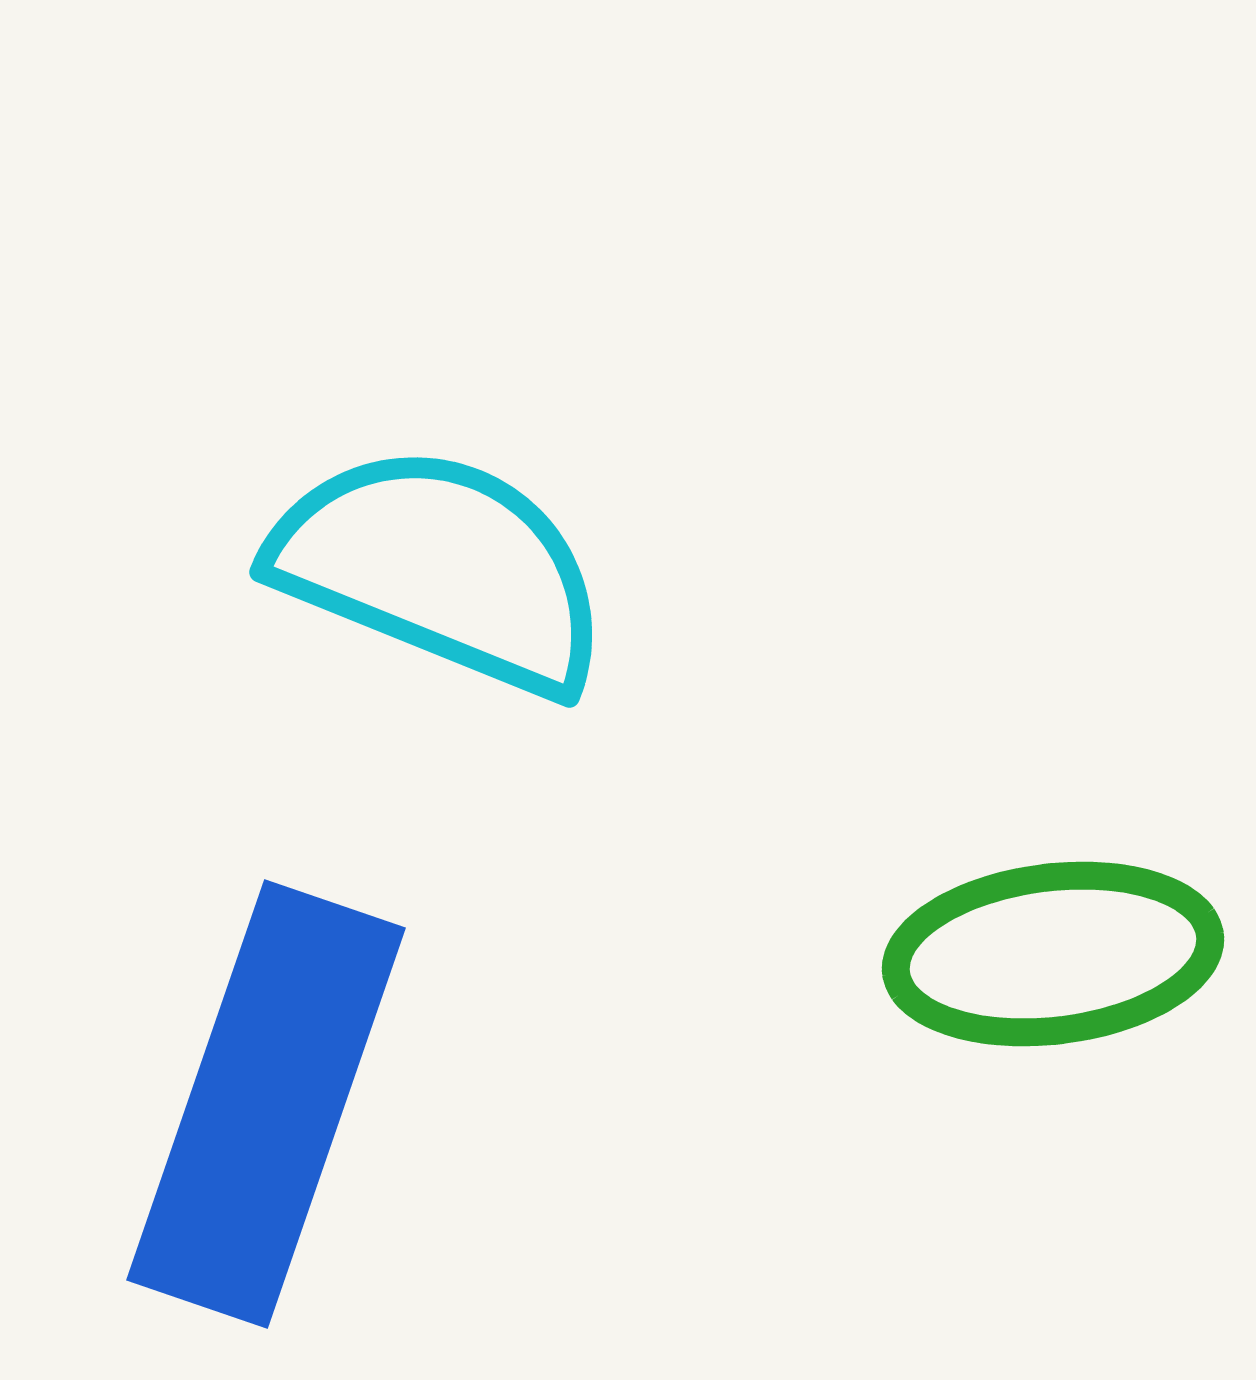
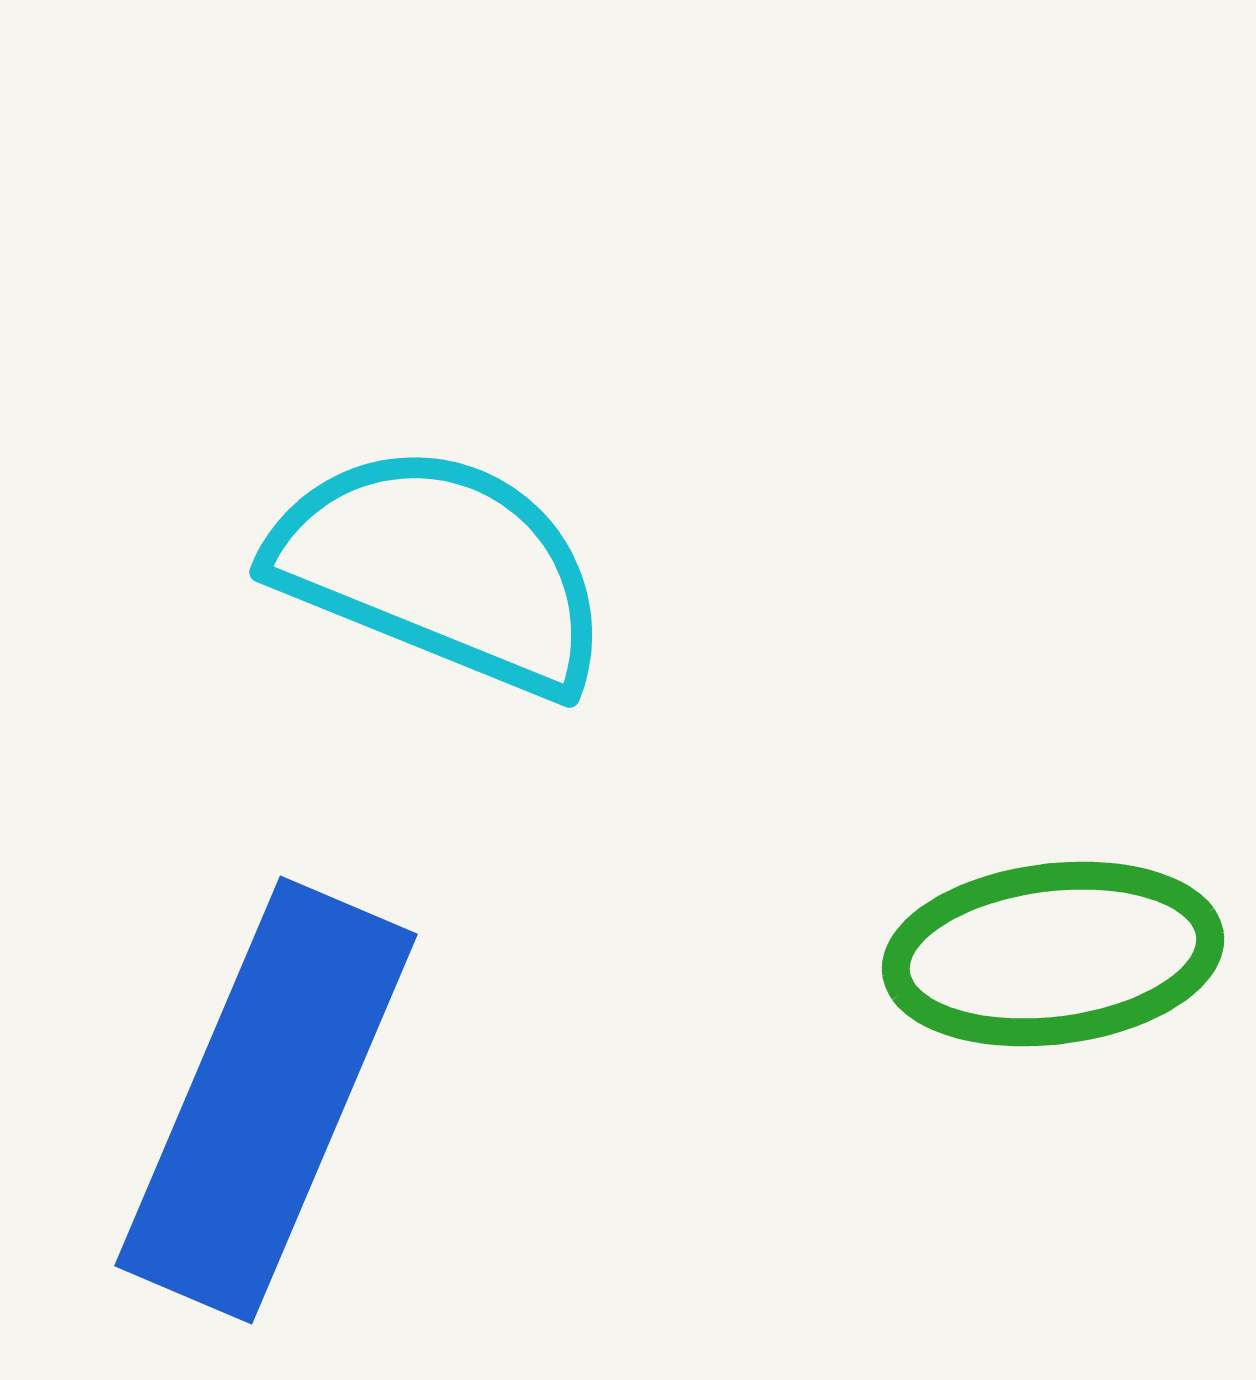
blue rectangle: moved 4 px up; rotated 4 degrees clockwise
